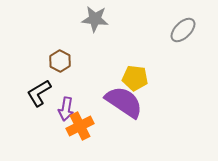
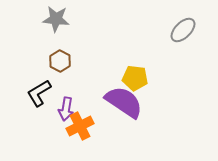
gray star: moved 39 px left
